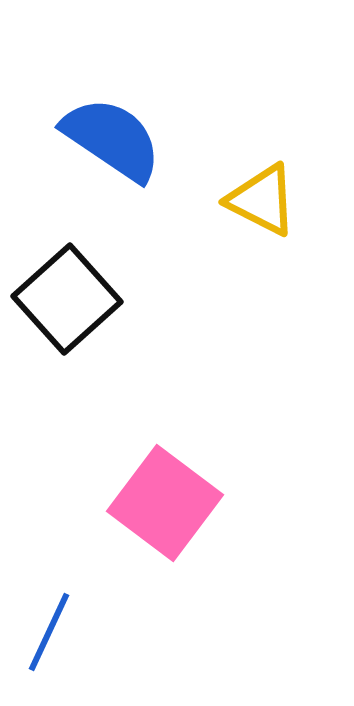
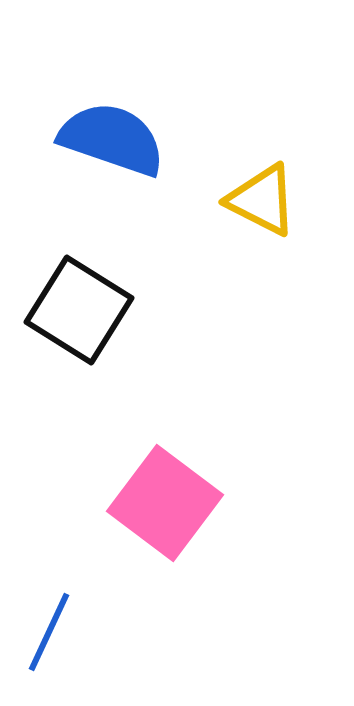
blue semicircle: rotated 15 degrees counterclockwise
black square: moved 12 px right, 11 px down; rotated 16 degrees counterclockwise
